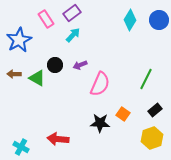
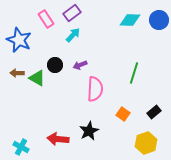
cyan diamond: rotated 60 degrees clockwise
blue star: rotated 20 degrees counterclockwise
brown arrow: moved 3 px right, 1 px up
green line: moved 12 px left, 6 px up; rotated 10 degrees counterclockwise
pink semicircle: moved 5 px left, 5 px down; rotated 20 degrees counterclockwise
black rectangle: moved 1 px left, 2 px down
black star: moved 11 px left, 8 px down; rotated 30 degrees counterclockwise
yellow hexagon: moved 6 px left, 5 px down
